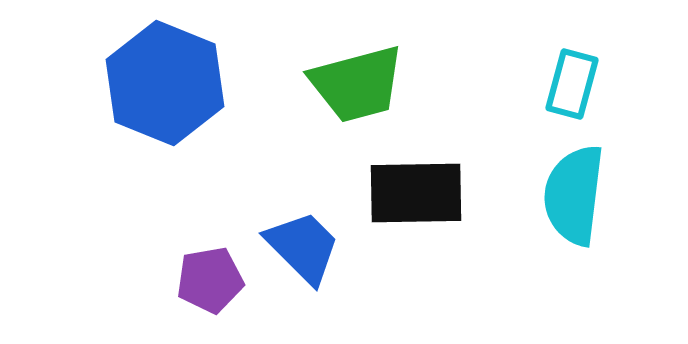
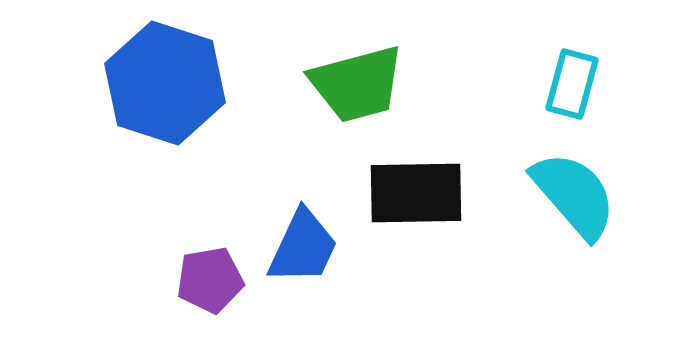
blue hexagon: rotated 4 degrees counterclockwise
cyan semicircle: rotated 132 degrees clockwise
blue trapezoid: rotated 70 degrees clockwise
